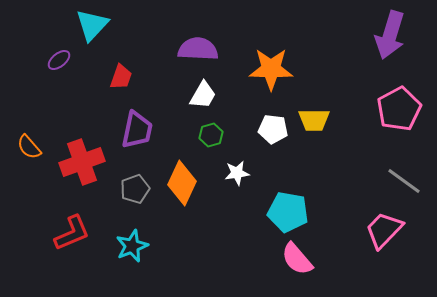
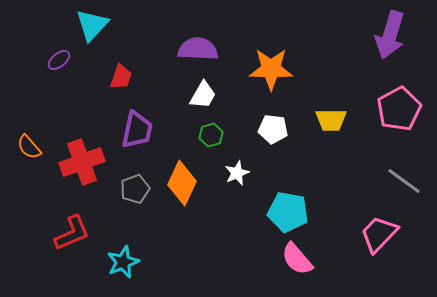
yellow trapezoid: moved 17 px right
white star: rotated 15 degrees counterclockwise
pink trapezoid: moved 5 px left, 4 px down
cyan star: moved 9 px left, 16 px down
